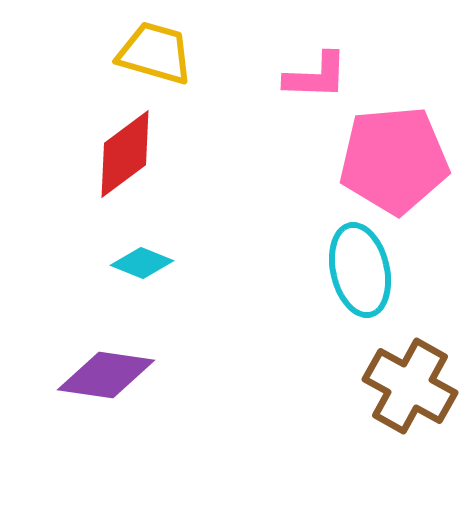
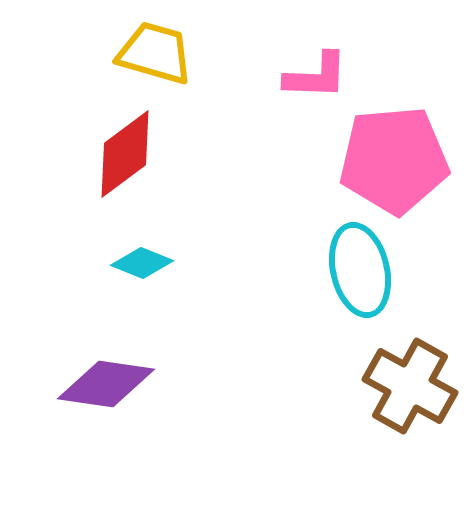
purple diamond: moved 9 px down
